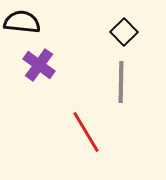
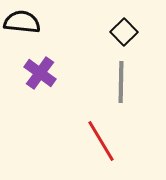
purple cross: moved 1 px right, 8 px down
red line: moved 15 px right, 9 px down
